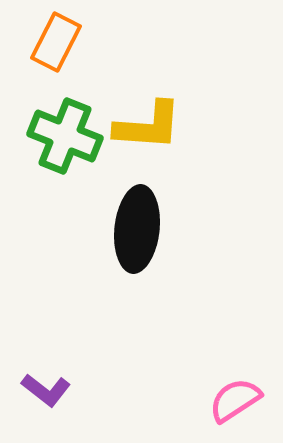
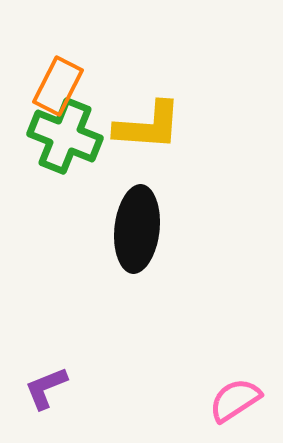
orange rectangle: moved 2 px right, 44 px down
purple L-shape: moved 2 px up; rotated 120 degrees clockwise
